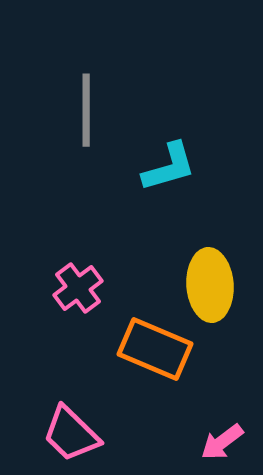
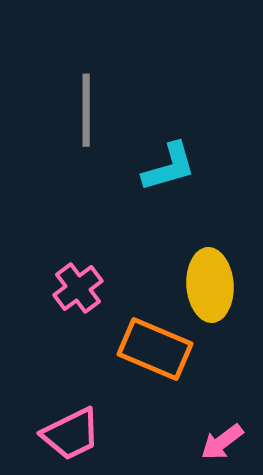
pink trapezoid: rotated 70 degrees counterclockwise
